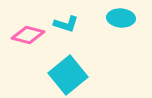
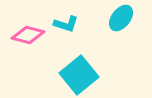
cyan ellipse: rotated 56 degrees counterclockwise
cyan square: moved 11 px right
